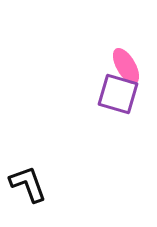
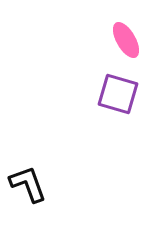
pink ellipse: moved 26 px up
